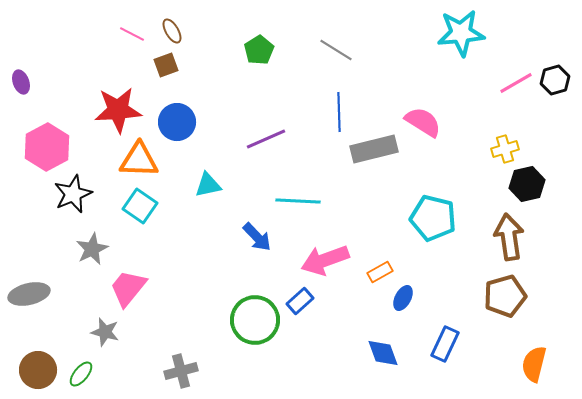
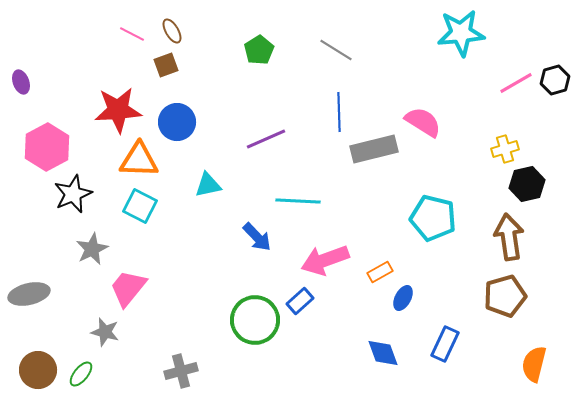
cyan square at (140, 206): rotated 8 degrees counterclockwise
